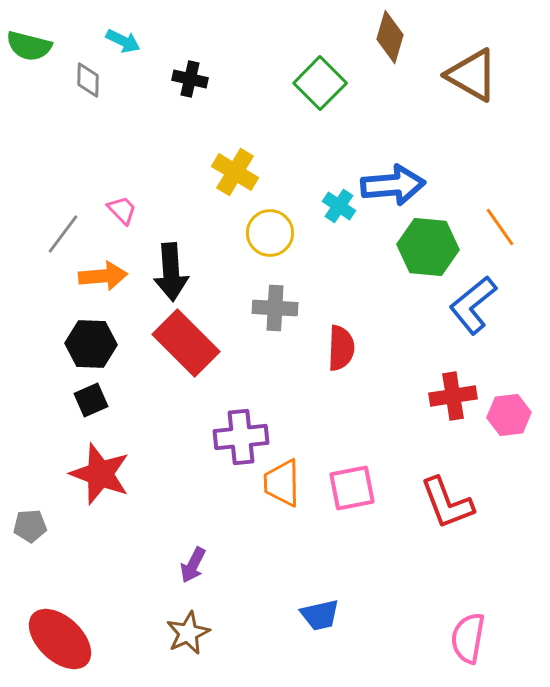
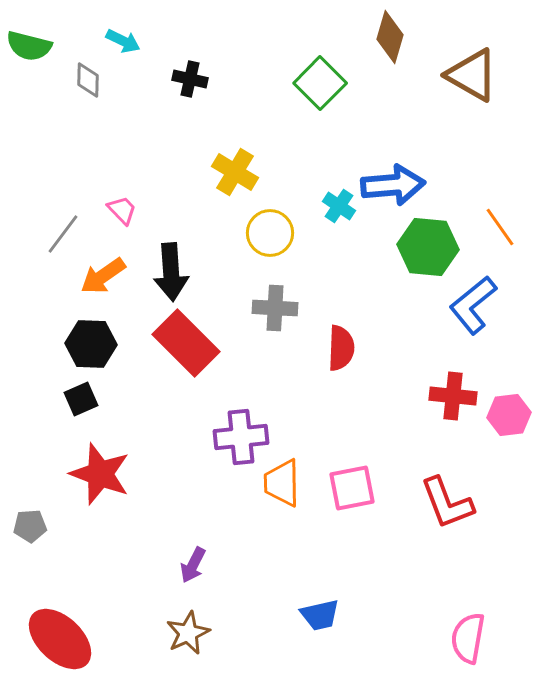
orange arrow: rotated 150 degrees clockwise
red cross: rotated 15 degrees clockwise
black square: moved 10 px left, 1 px up
